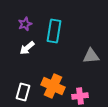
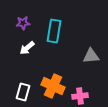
purple star: moved 2 px left, 1 px up; rotated 16 degrees clockwise
